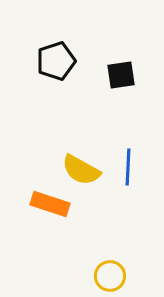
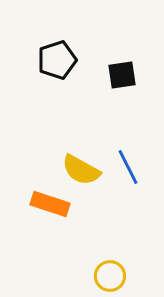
black pentagon: moved 1 px right, 1 px up
black square: moved 1 px right
blue line: rotated 30 degrees counterclockwise
